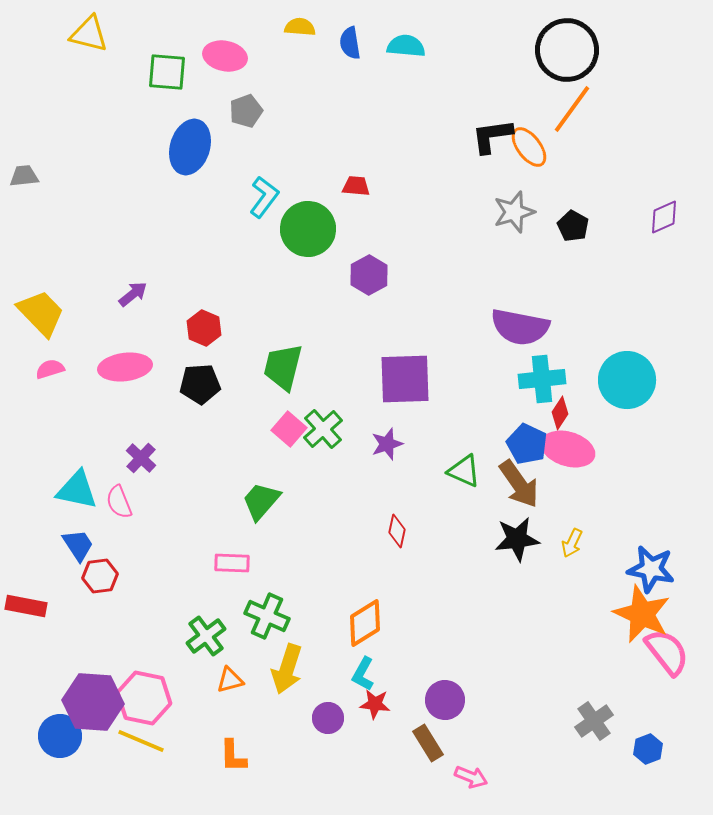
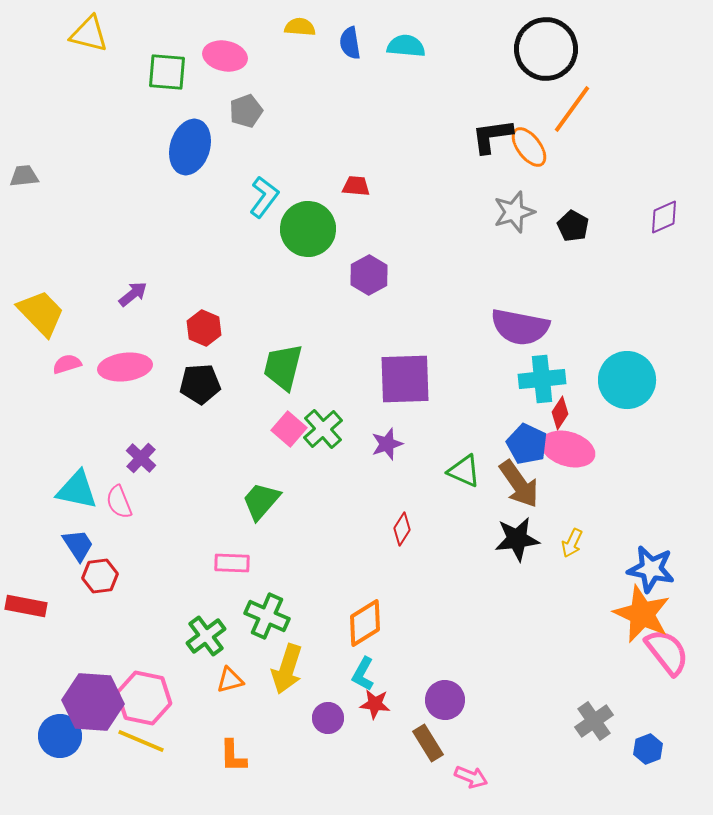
black circle at (567, 50): moved 21 px left, 1 px up
pink semicircle at (50, 369): moved 17 px right, 5 px up
red diamond at (397, 531): moved 5 px right, 2 px up; rotated 20 degrees clockwise
